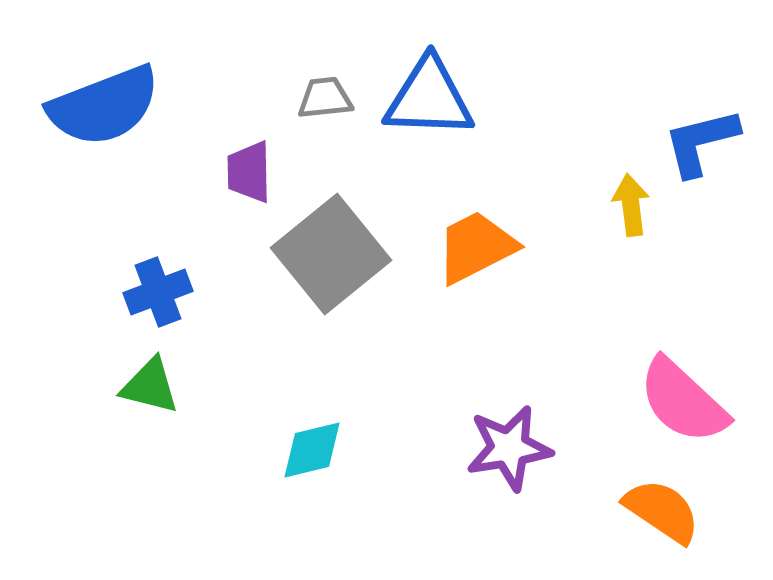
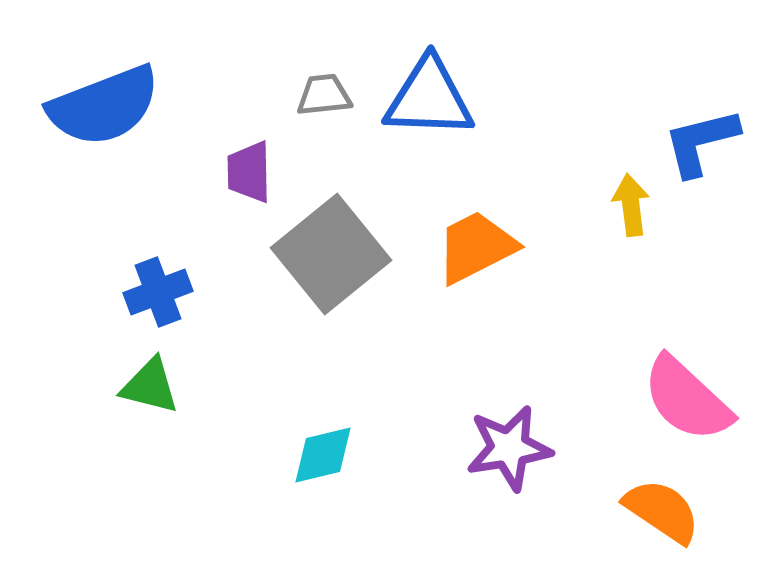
gray trapezoid: moved 1 px left, 3 px up
pink semicircle: moved 4 px right, 2 px up
cyan diamond: moved 11 px right, 5 px down
